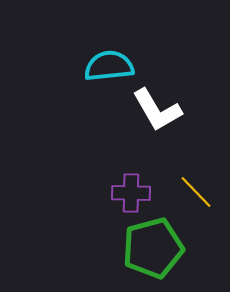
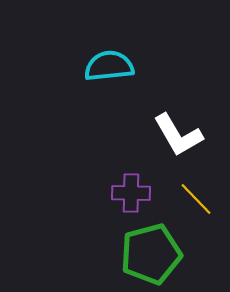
white L-shape: moved 21 px right, 25 px down
yellow line: moved 7 px down
green pentagon: moved 2 px left, 6 px down
